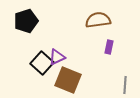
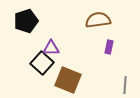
purple triangle: moved 6 px left, 9 px up; rotated 24 degrees clockwise
